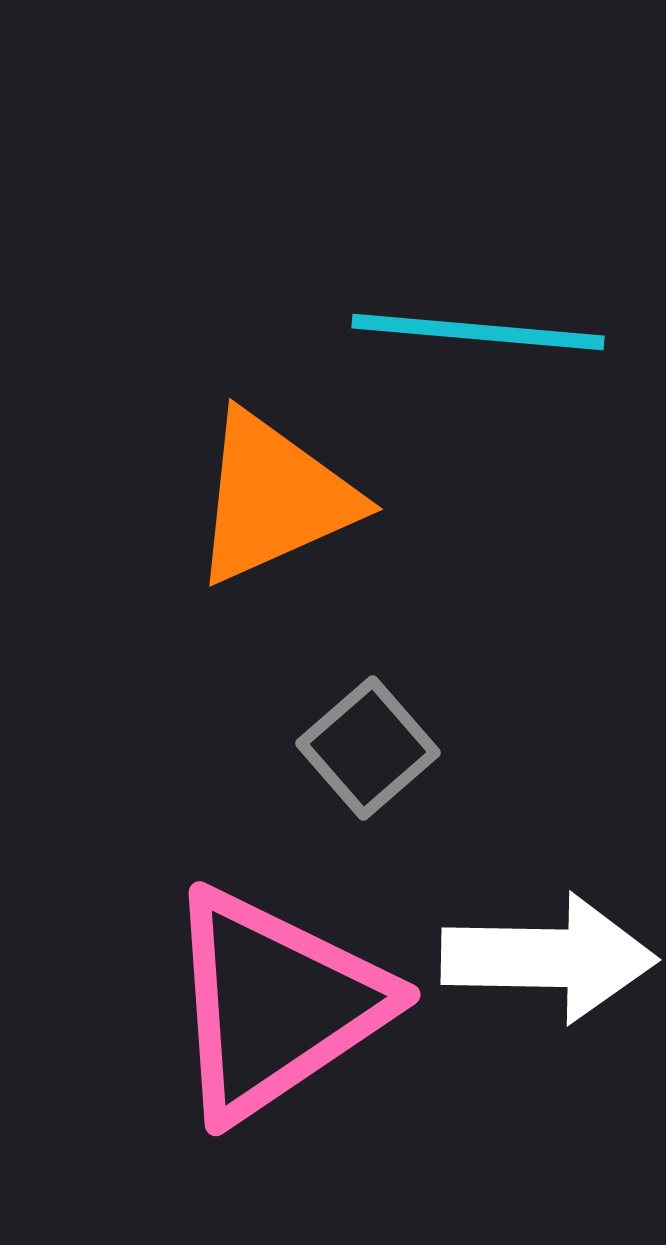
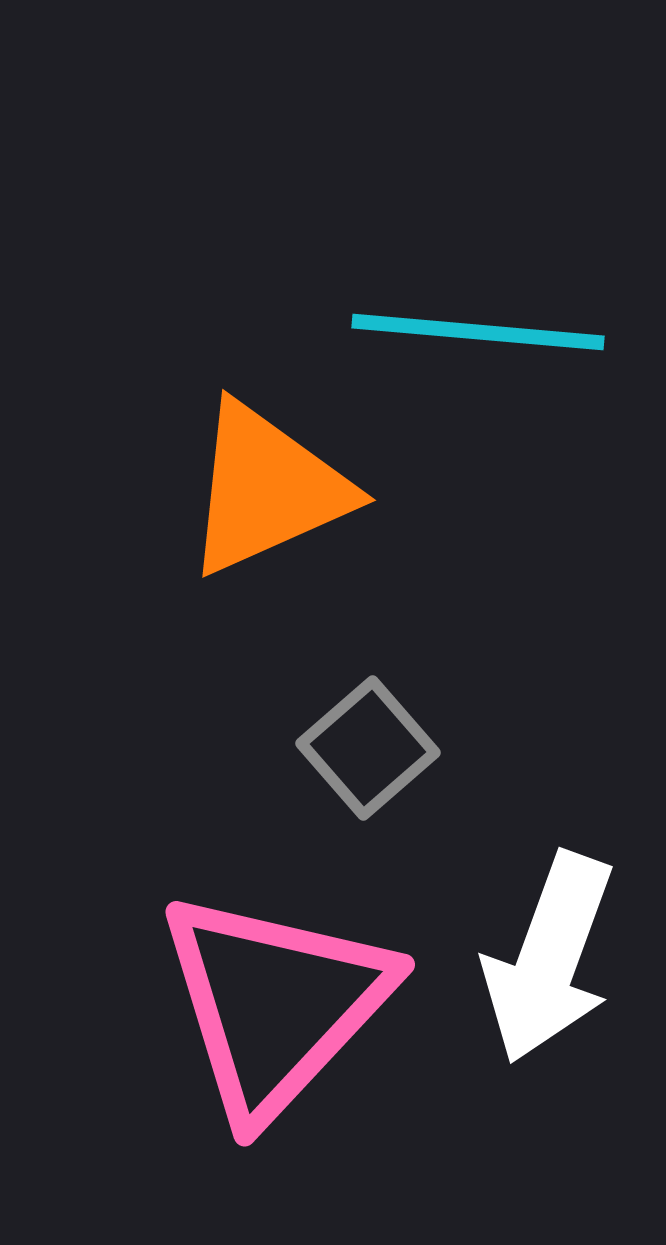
orange triangle: moved 7 px left, 9 px up
white arrow: rotated 109 degrees clockwise
pink triangle: rotated 13 degrees counterclockwise
